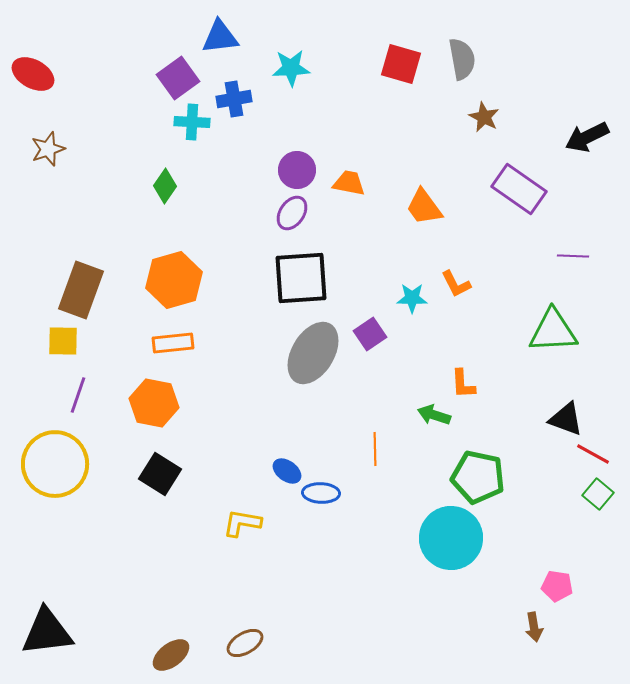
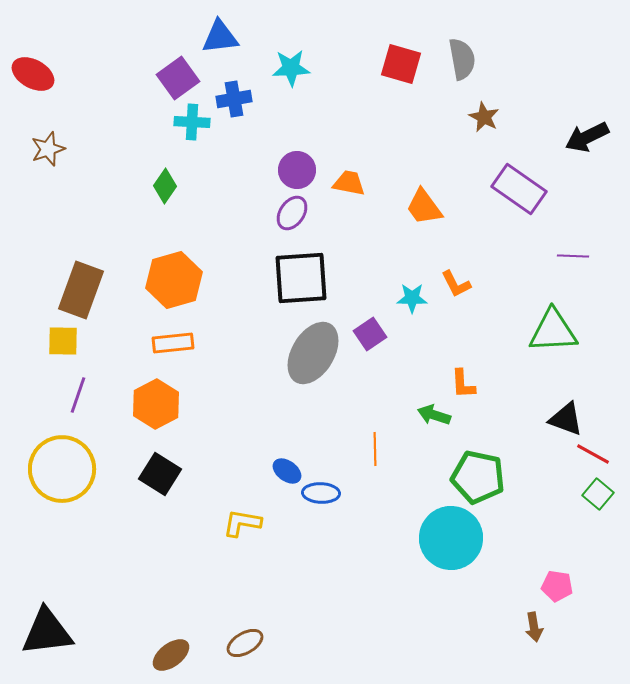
orange hexagon at (154, 403): moved 2 px right, 1 px down; rotated 21 degrees clockwise
yellow circle at (55, 464): moved 7 px right, 5 px down
